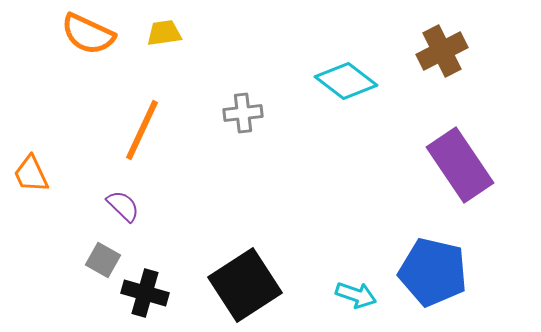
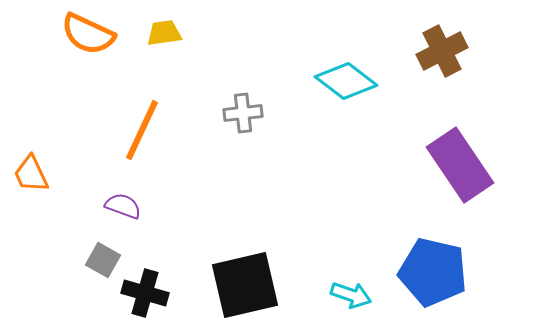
purple semicircle: rotated 24 degrees counterclockwise
black square: rotated 20 degrees clockwise
cyan arrow: moved 5 px left
